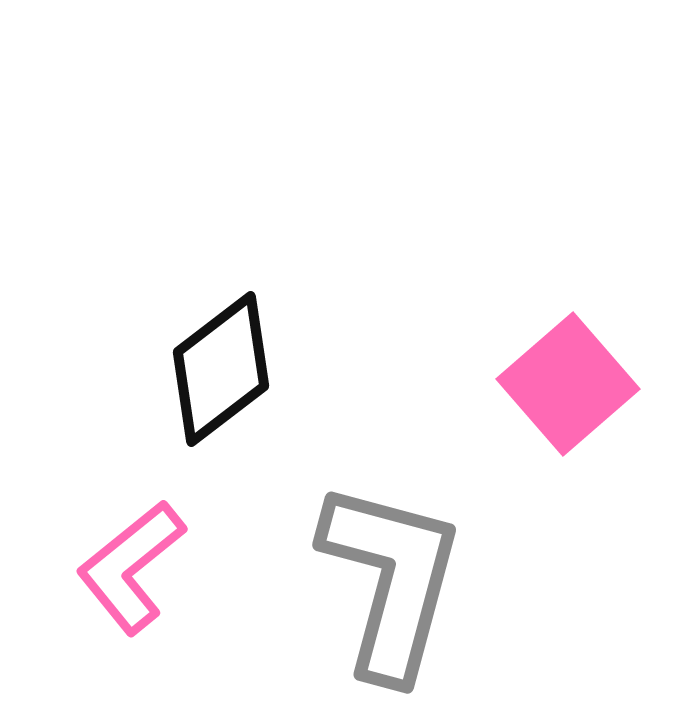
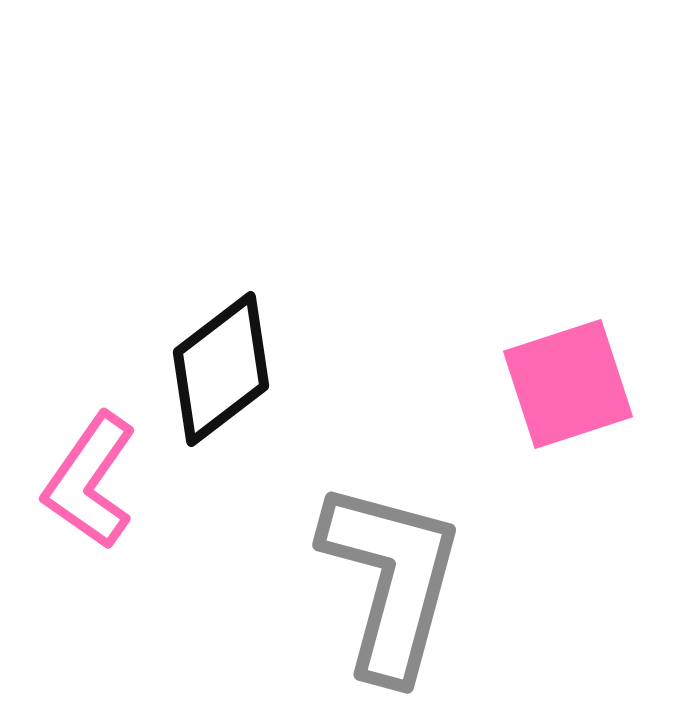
pink square: rotated 23 degrees clockwise
pink L-shape: moved 41 px left, 86 px up; rotated 16 degrees counterclockwise
